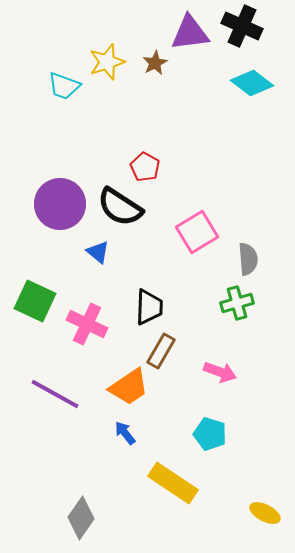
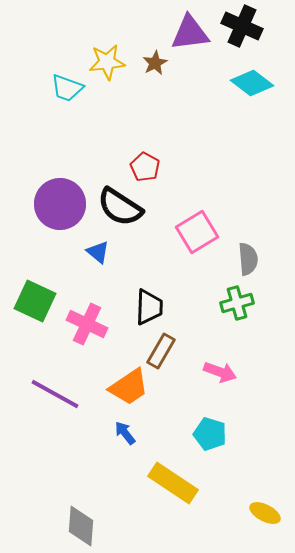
yellow star: rotated 12 degrees clockwise
cyan trapezoid: moved 3 px right, 2 px down
gray diamond: moved 8 px down; rotated 30 degrees counterclockwise
